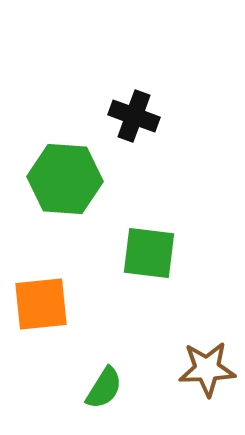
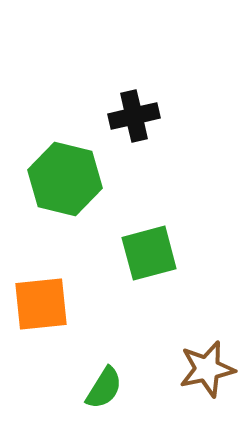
black cross: rotated 33 degrees counterclockwise
green hexagon: rotated 10 degrees clockwise
green square: rotated 22 degrees counterclockwise
brown star: rotated 10 degrees counterclockwise
